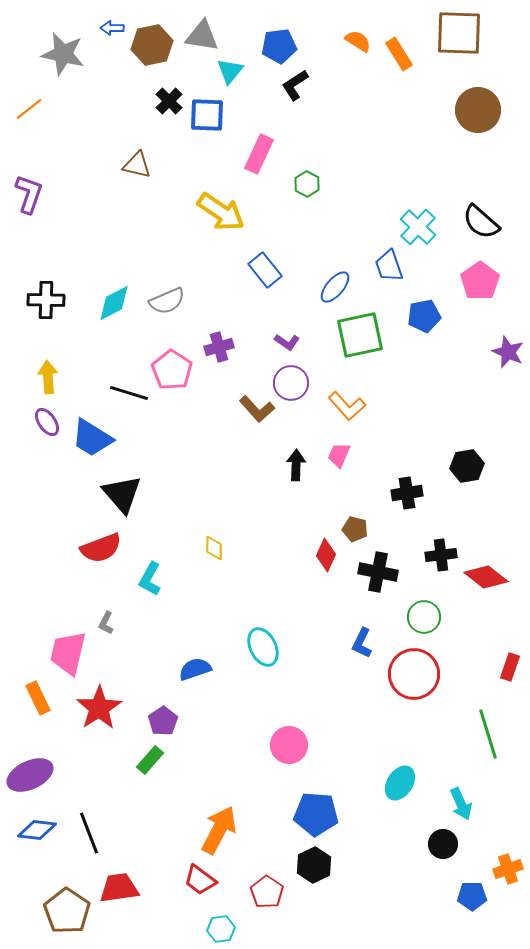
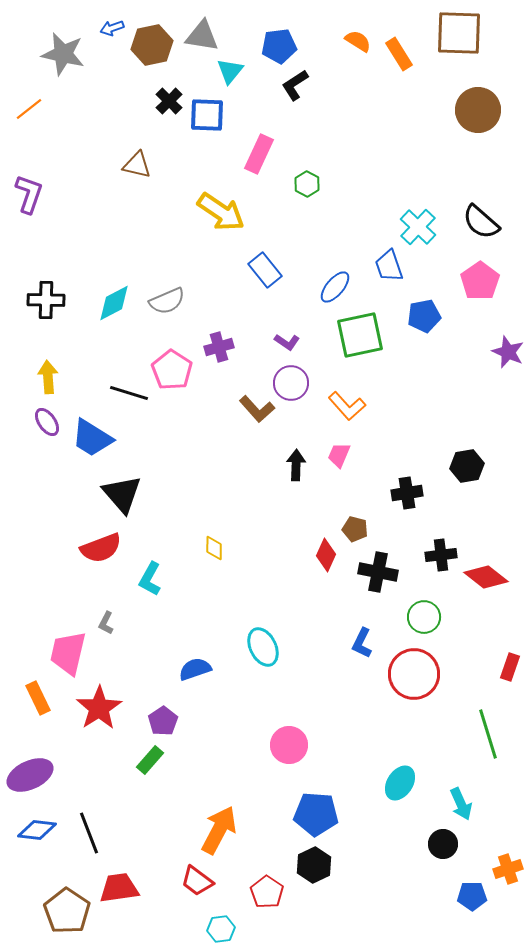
blue arrow at (112, 28): rotated 20 degrees counterclockwise
red trapezoid at (200, 880): moved 3 px left, 1 px down
